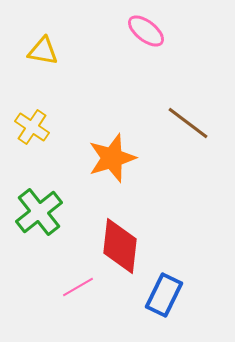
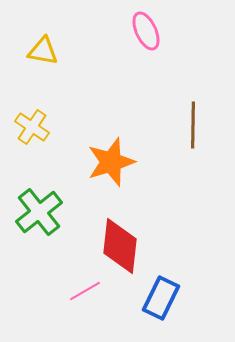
pink ellipse: rotated 27 degrees clockwise
brown line: moved 5 px right, 2 px down; rotated 54 degrees clockwise
orange star: moved 1 px left, 4 px down
pink line: moved 7 px right, 4 px down
blue rectangle: moved 3 px left, 3 px down
